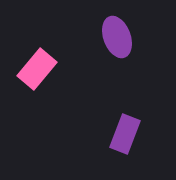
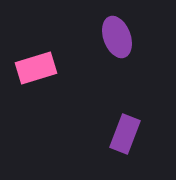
pink rectangle: moved 1 px left, 1 px up; rotated 33 degrees clockwise
